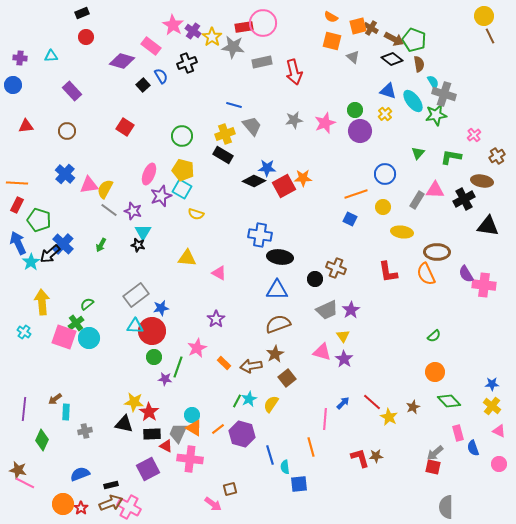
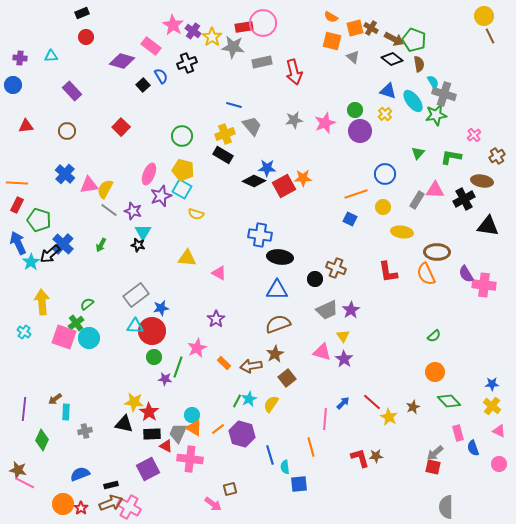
orange square at (358, 26): moved 3 px left, 2 px down
red square at (125, 127): moved 4 px left; rotated 12 degrees clockwise
